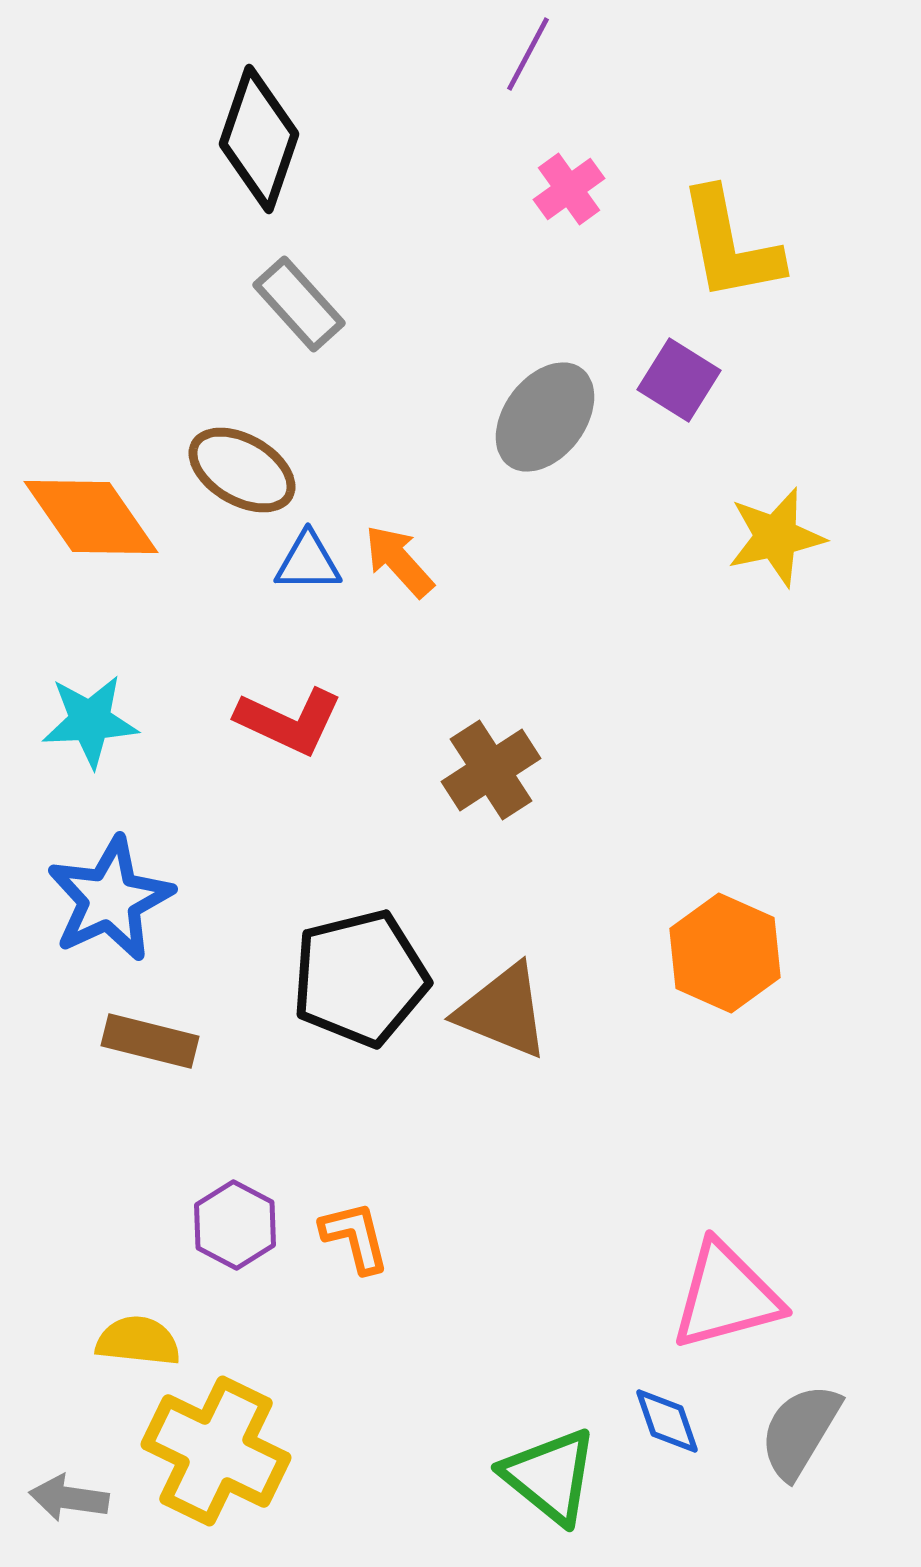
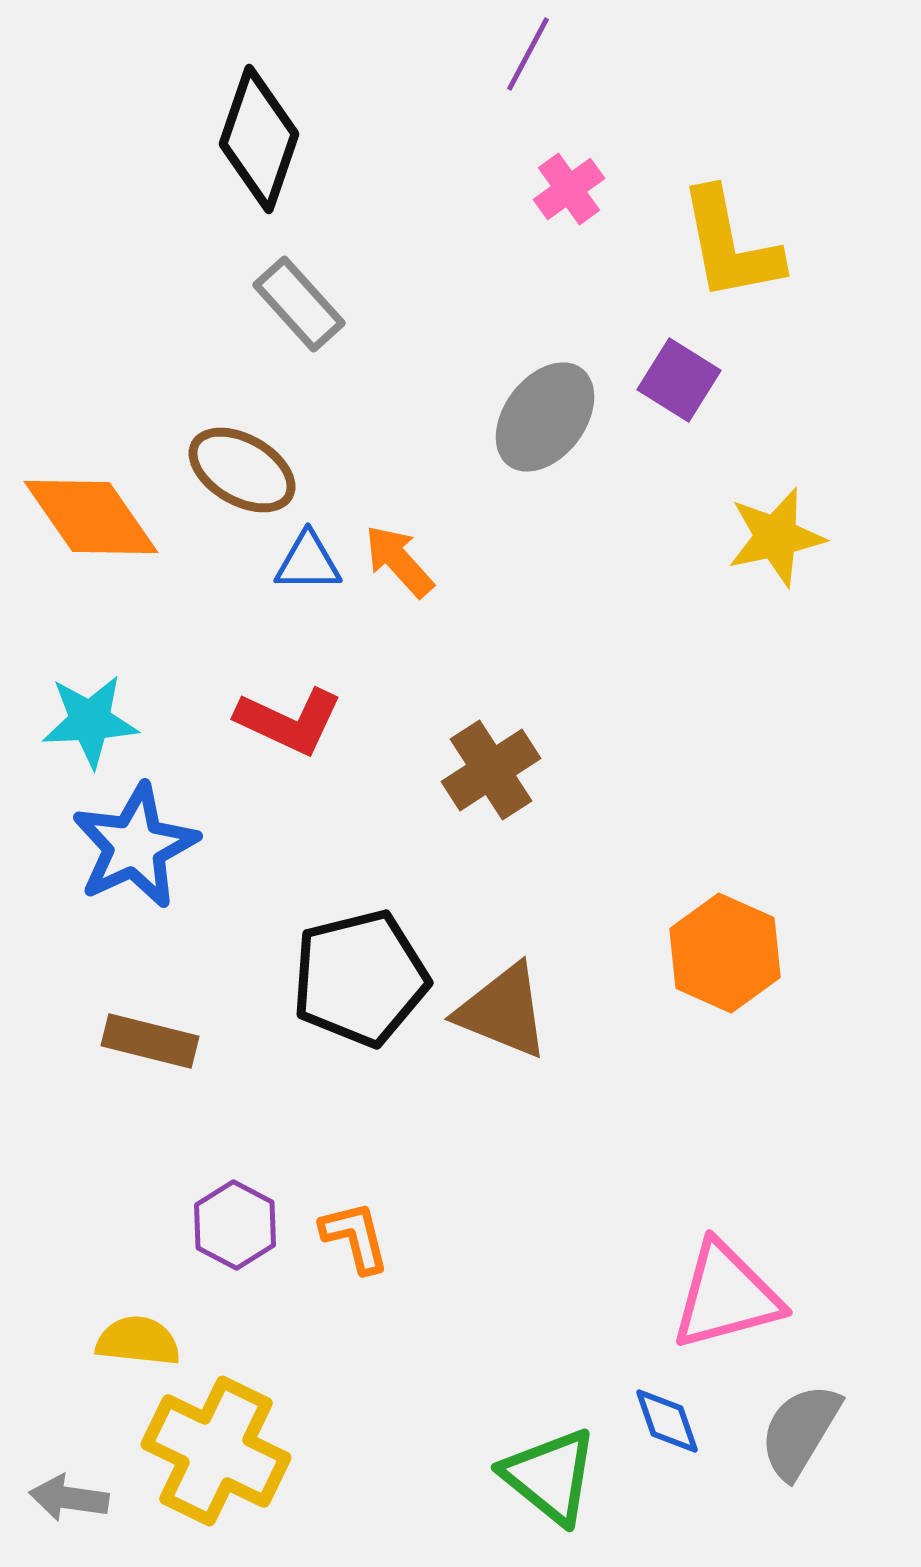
blue star: moved 25 px right, 53 px up
